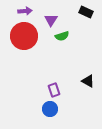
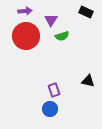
red circle: moved 2 px right
black triangle: rotated 16 degrees counterclockwise
